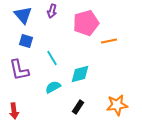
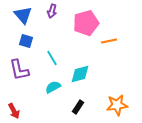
red arrow: rotated 21 degrees counterclockwise
